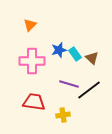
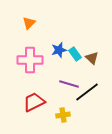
orange triangle: moved 1 px left, 2 px up
pink cross: moved 2 px left, 1 px up
black line: moved 2 px left, 2 px down
red trapezoid: rotated 35 degrees counterclockwise
